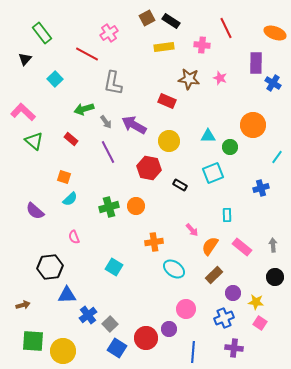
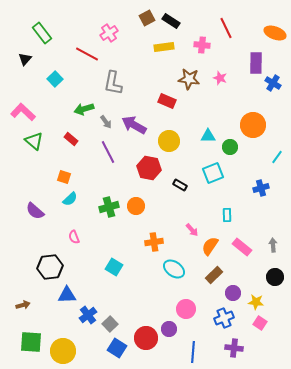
green square at (33, 341): moved 2 px left, 1 px down
